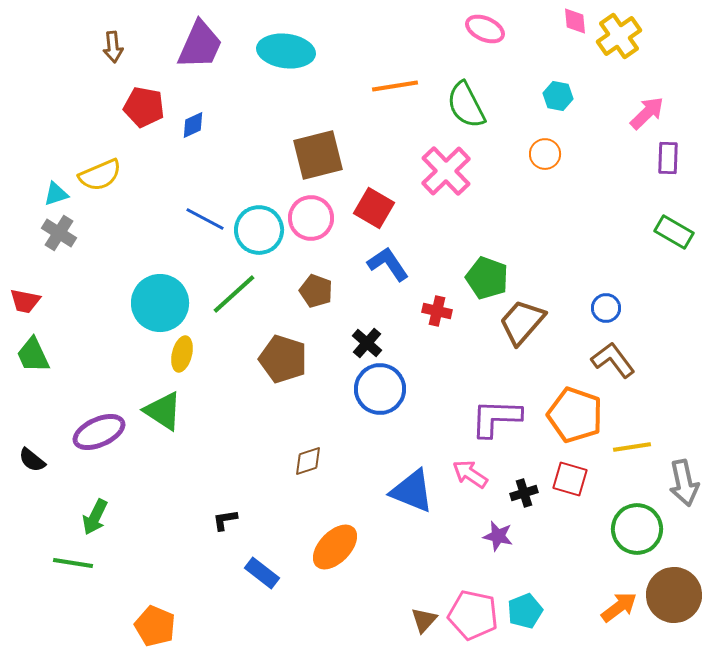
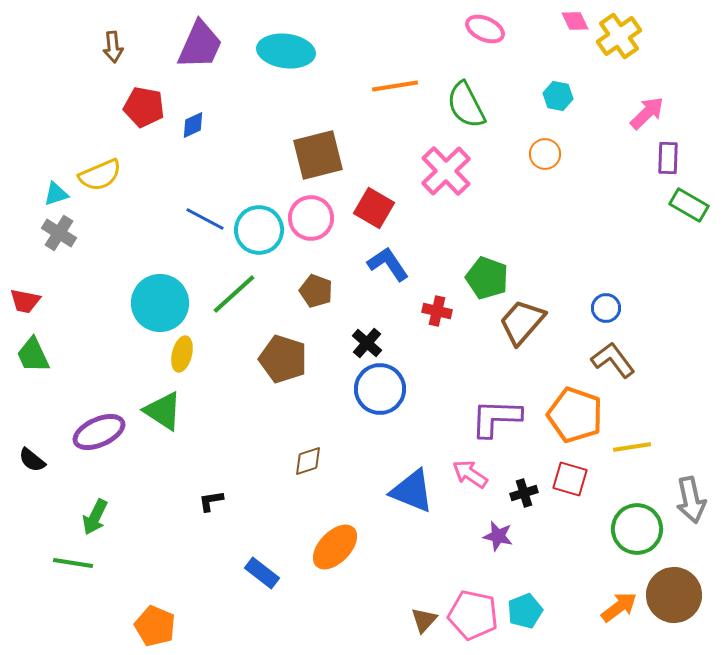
pink diamond at (575, 21): rotated 20 degrees counterclockwise
green rectangle at (674, 232): moved 15 px right, 27 px up
gray arrow at (684, 483): moved 7 px right, 17 px down
black L-shape at (225, 520): moved 14 px left, 19 px up
